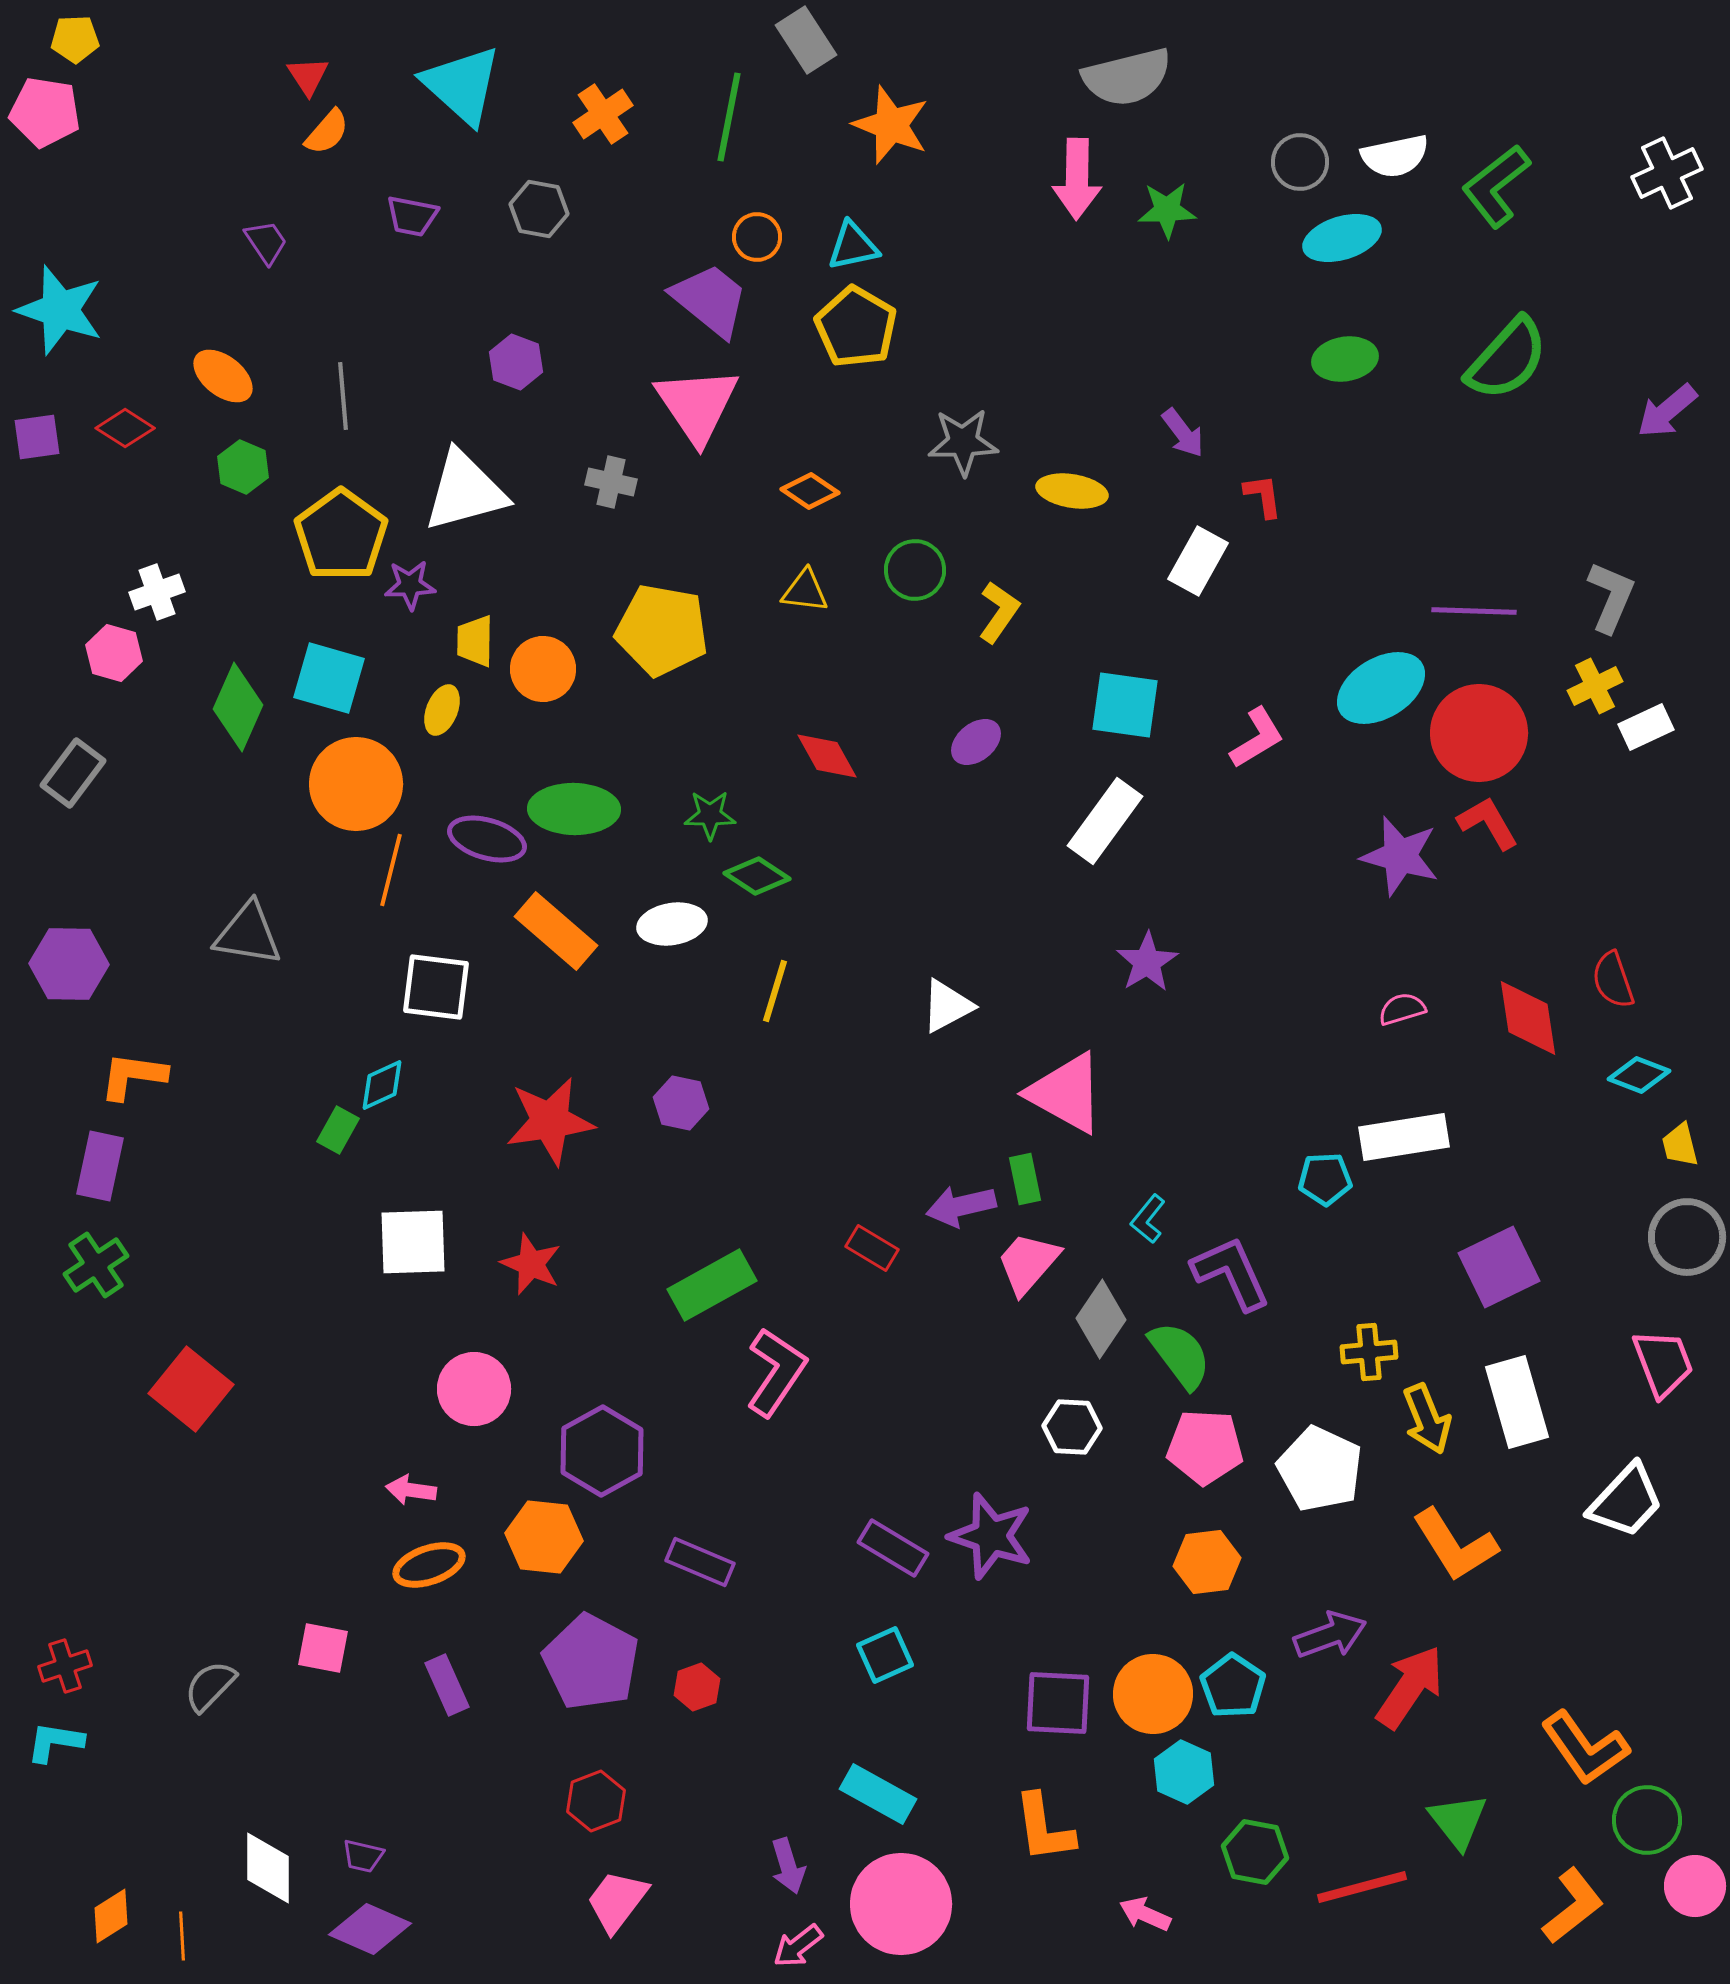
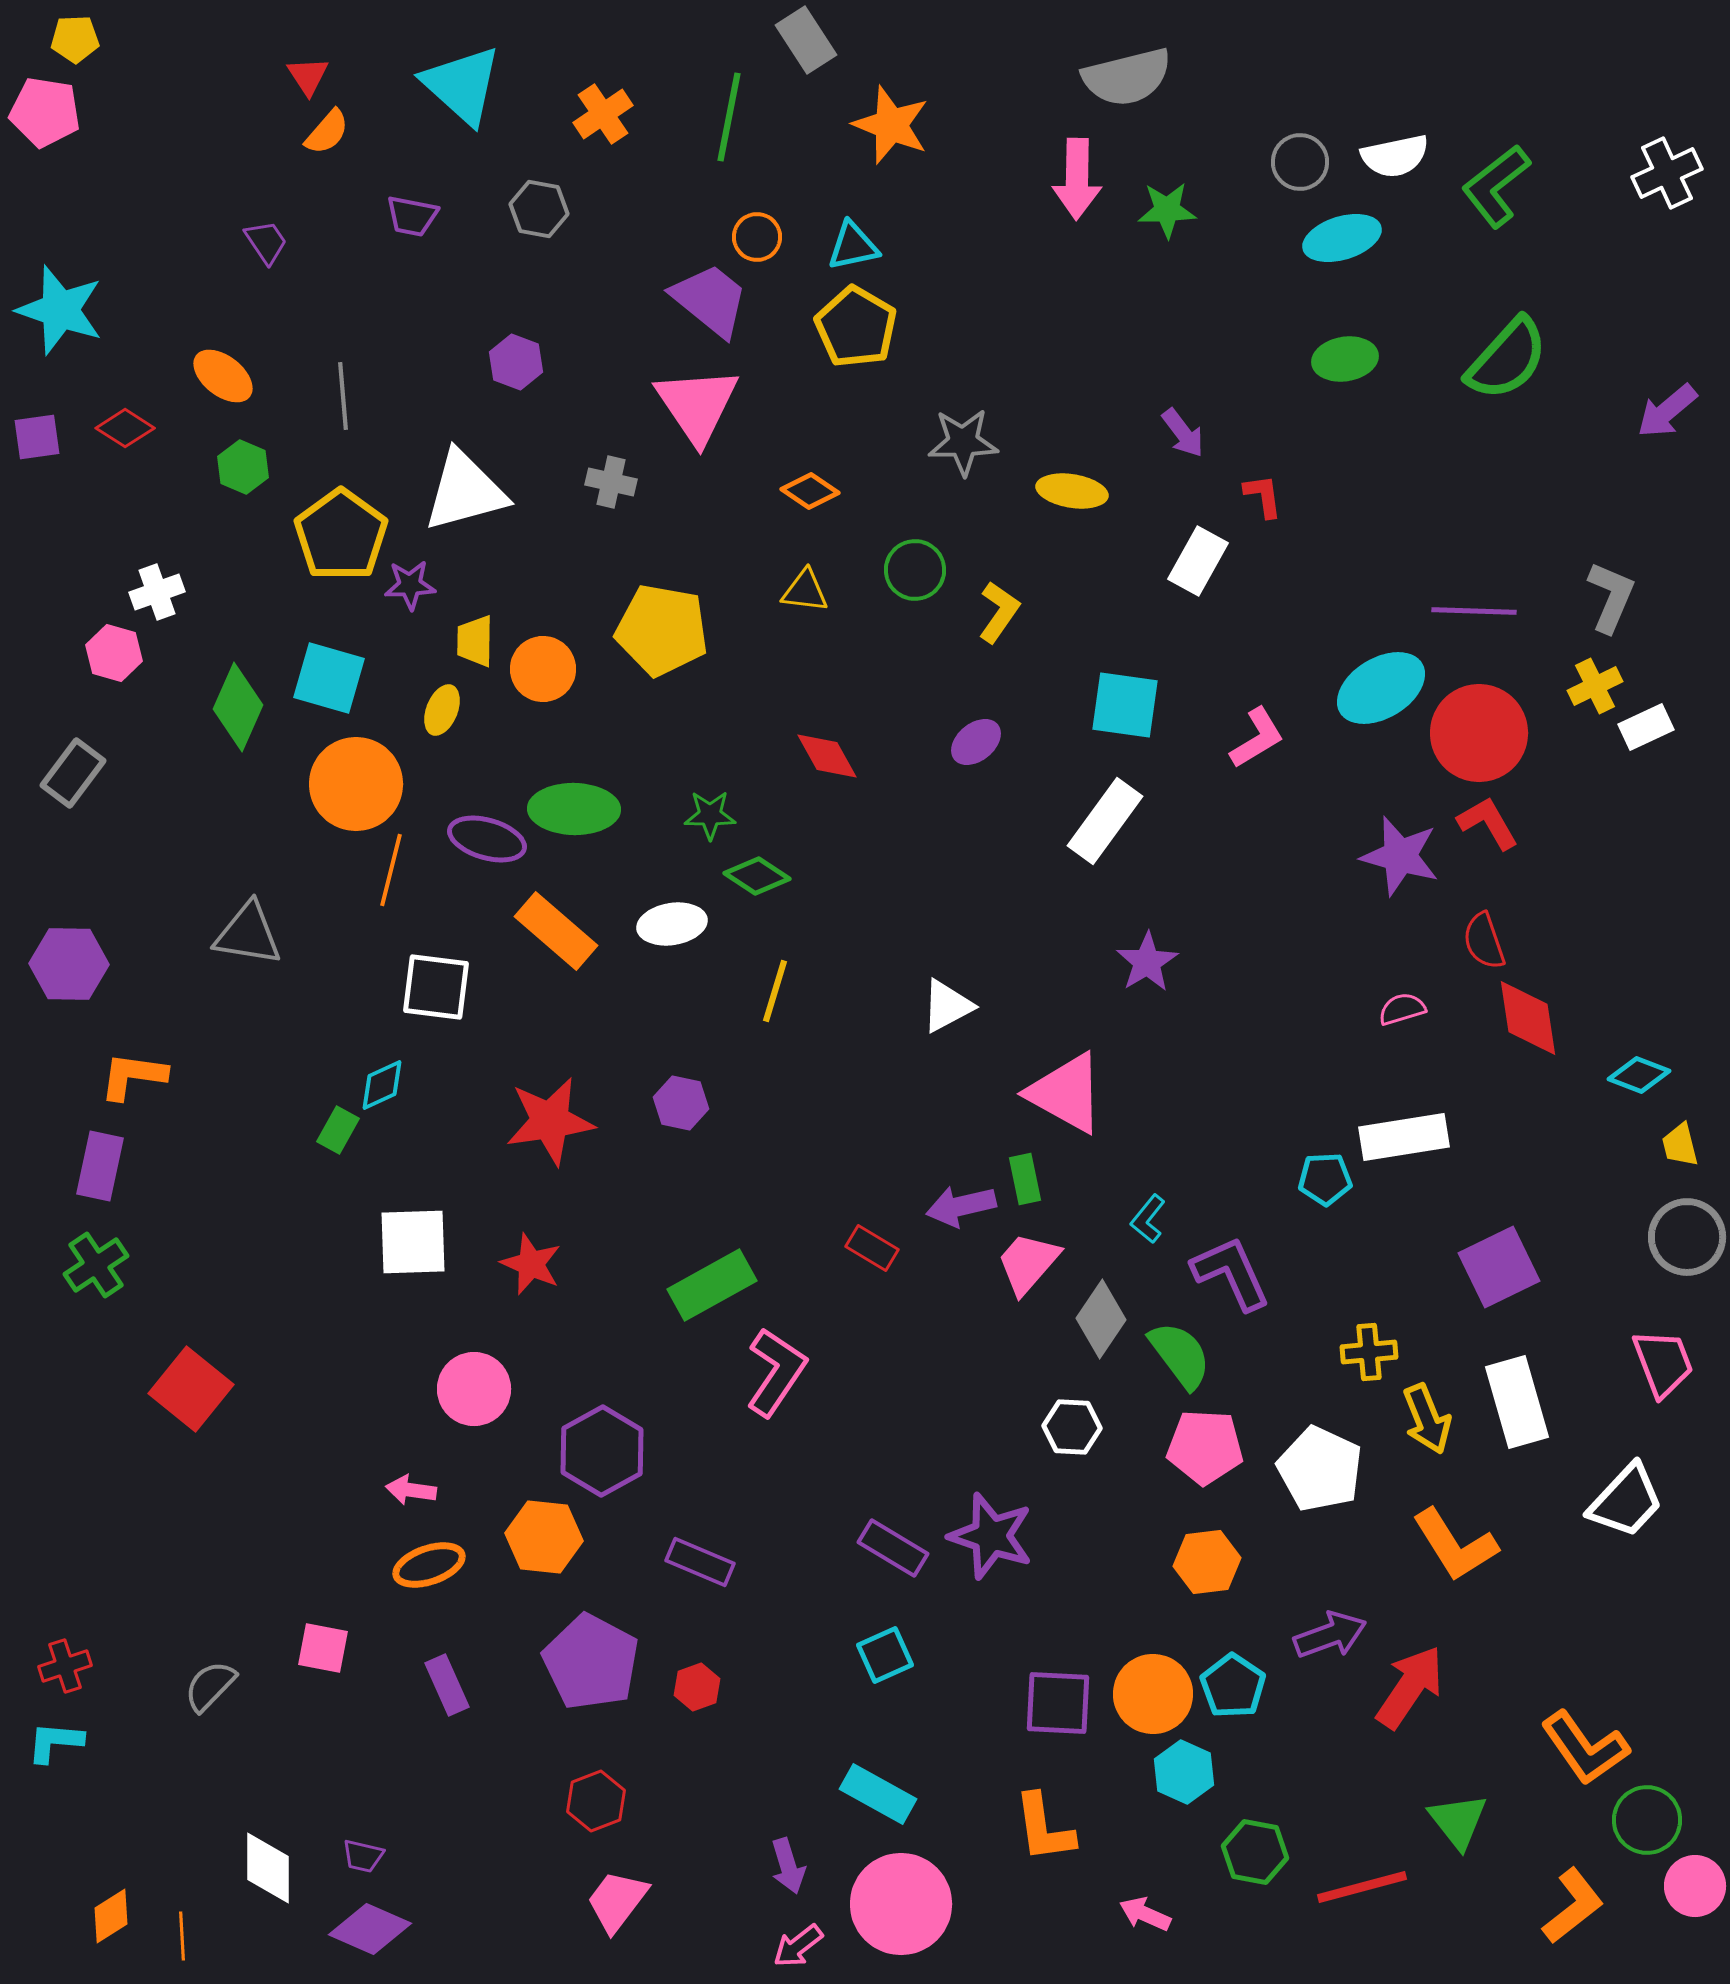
red semicircle at (1613, 980): moved 129 px left, 39 px up
cyan L-shape at (55, 1742): rotated 4 degrees counterclockwise
